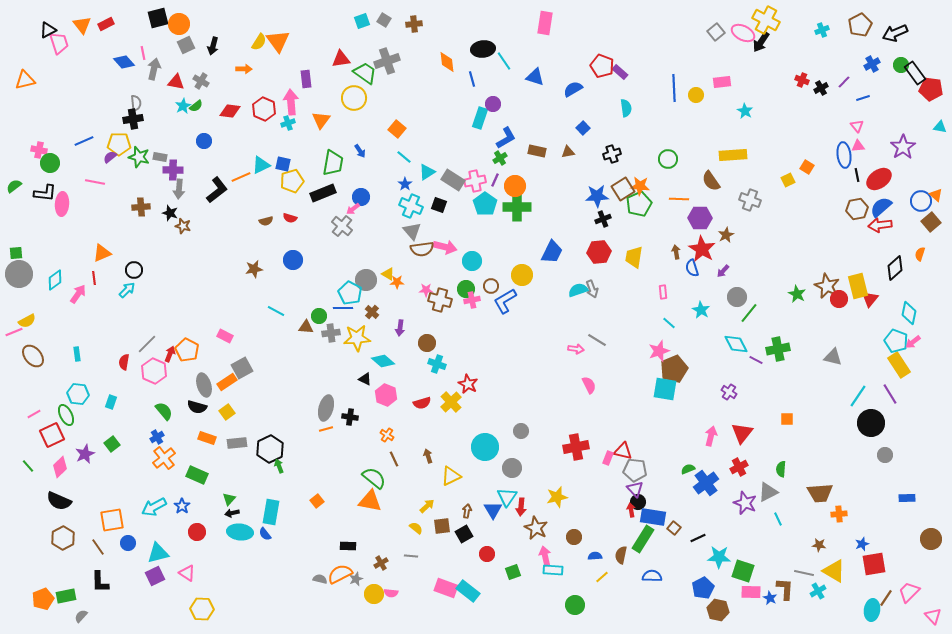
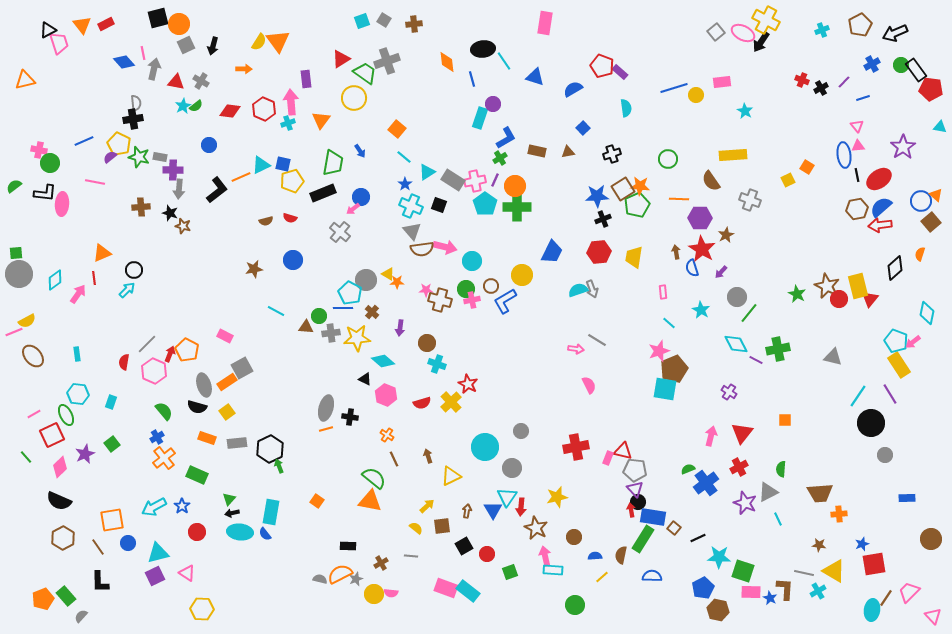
red triangle at (341, 59): rotated 24 degrees counterclockwise
black rectangle at (915, 73): moved 1 px right, 3 px up
blue line at (674, 88): rotated 76 degrees clockwise
blue circle at (204, 141): moved 5 px right, 4 px down
yellow pentagon at (119, 144): rotated 25 degrees clockwise
green pentagon at (639, 204): moved 2 px left, 1 px down
gray cross at (342, 226): moved 2 px left, 6 px down
purple arrow at (723, 271): moved 2 px left, 1 px down
cyan diamond at (909, 313): moved 18 px right
orange square at (787, 419): moved 2 px left, 1 px down
green line at (28, 466): moved 2 px left, 9 px up
orange square at (317, 501): rotated 16 degrees counterclockwise
black square at (464, 534): moved 12 px down
green square at (513, 572): moved 3 px left
green rectangle at (66, 596): rotated 60 degrees clockwise
